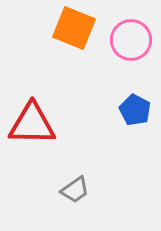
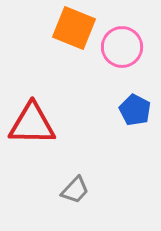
pink circle: moved 9 px left, 7 px down
gray trapezoid: rotated 12 degrees counterclockwise
